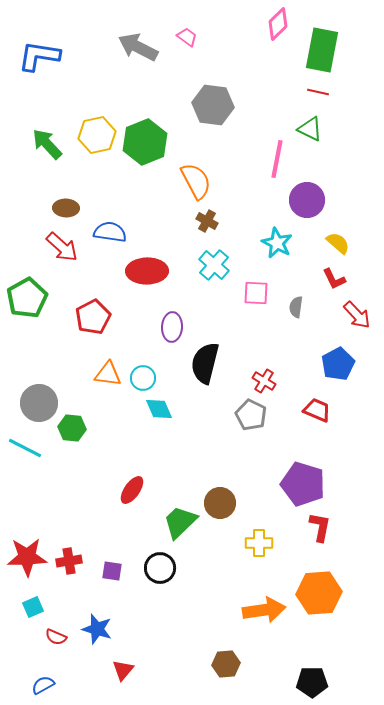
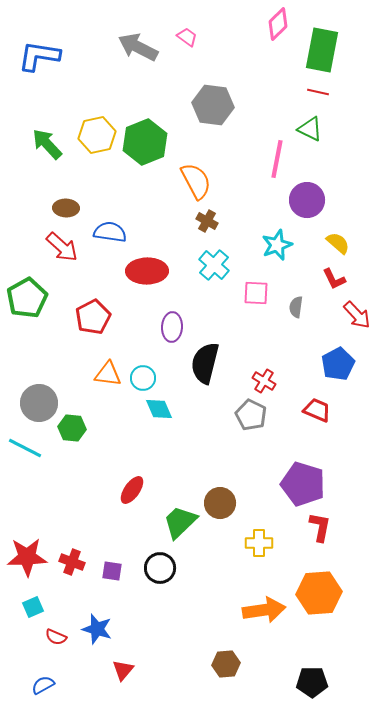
cyan star at (277, 243): moved 2 px down; rotated 24 degrees clockwise
red cross at (69, 561): moved 3 px right, 1 px down; rotated 30 degrees clockwise
